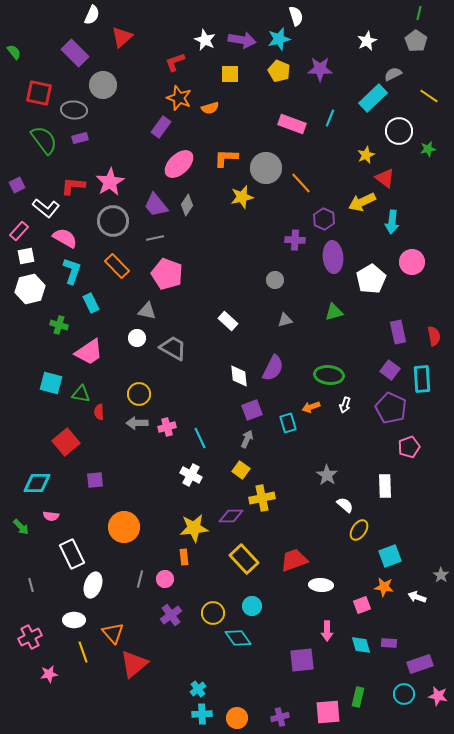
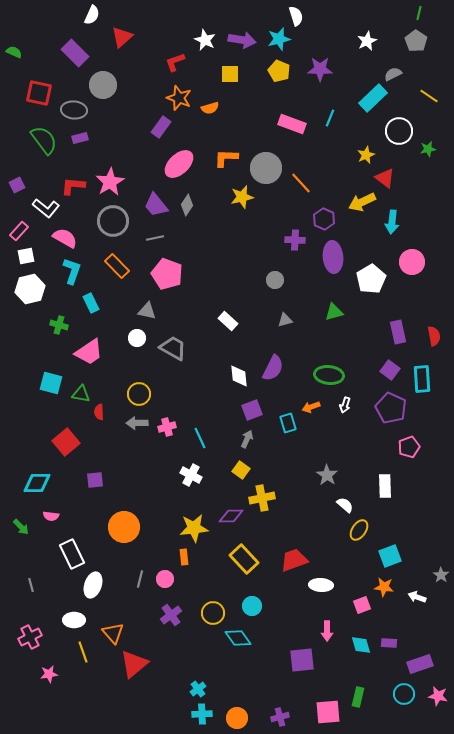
green semicircle at (14, 52): rotated 28 degrees counterclockwise
